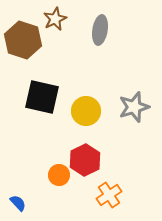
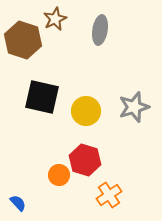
red hexagon: rotated 16 degrees counterclockwise
